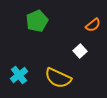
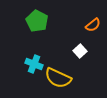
green pentagon: rotated 20 degrees counterclockwise
cyan cross: moved 15 px right, 11 px up; rotated 30 degrees counterclockwise
